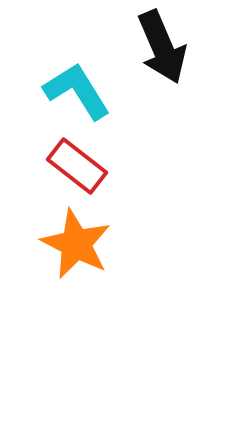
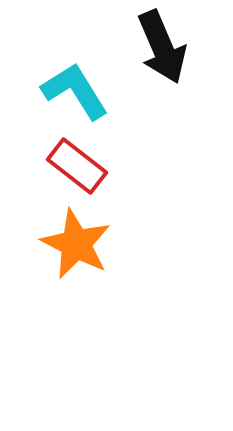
cyan L-shape: moved 2 px left
